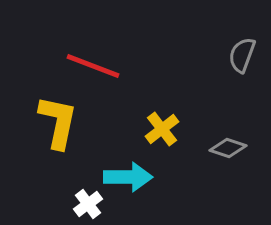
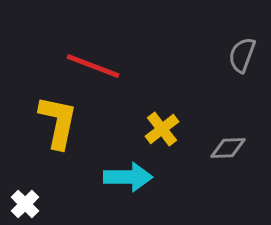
gray diamond: rotated 21 degrees counterclockwise
white cross: moved 63 px left; rotated 8 degrees counterclockwise
